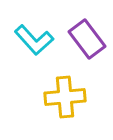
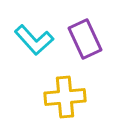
purple rectangle: moved 2 px left; rotated 12 degrees clockwise
